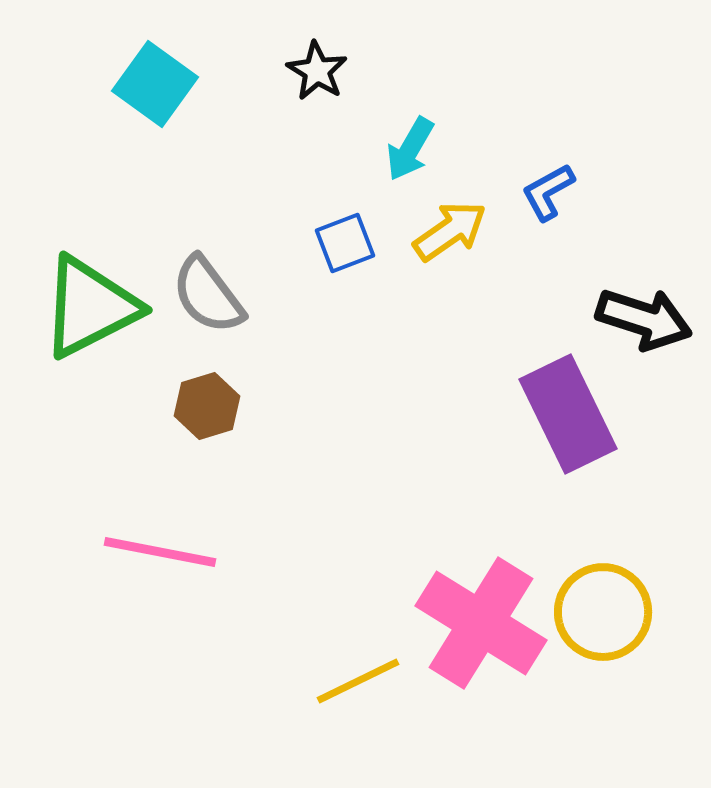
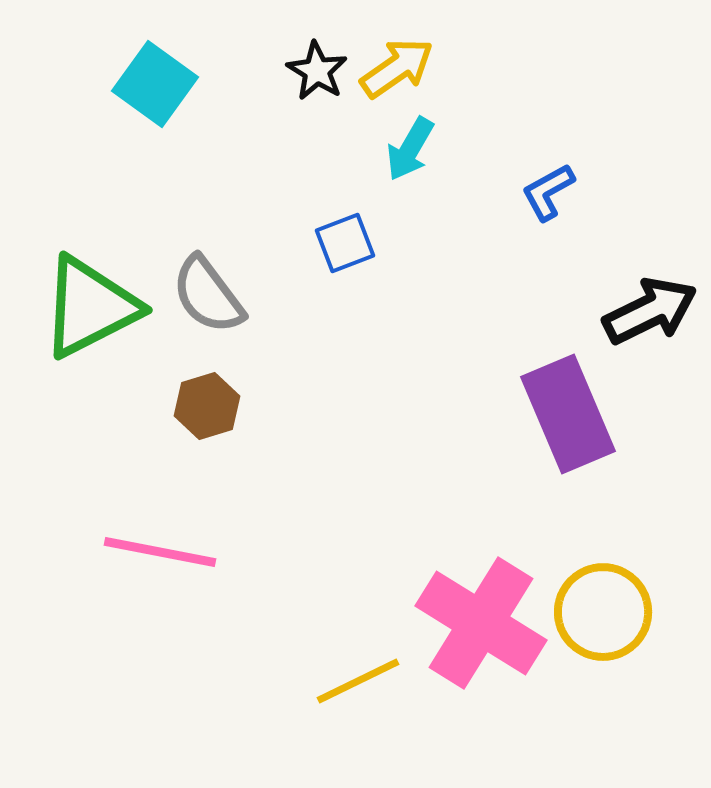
yellow arrow: moved 53 px left, 163 px up
black arrow: moved 6 px right, 8 px up; rotated 44 degrees counterclockwise
purple rectangle: rotated 3 degrees clockwise
